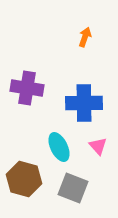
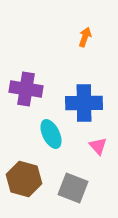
purple cross: moved 1 px left, 1 px down
cyan ellipse: moved 8 px left, 13 px up
